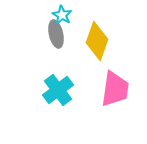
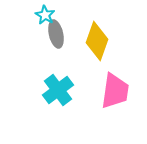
cyan star: moved 17 px left
pink trapezoid: moved 2 px down
